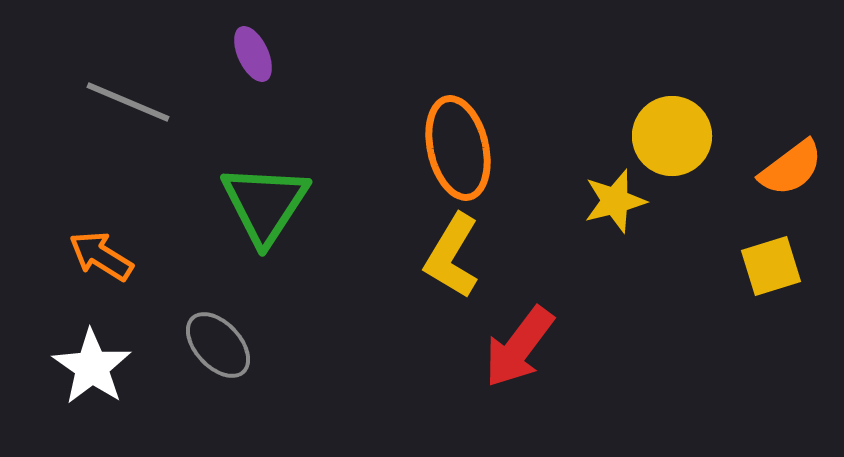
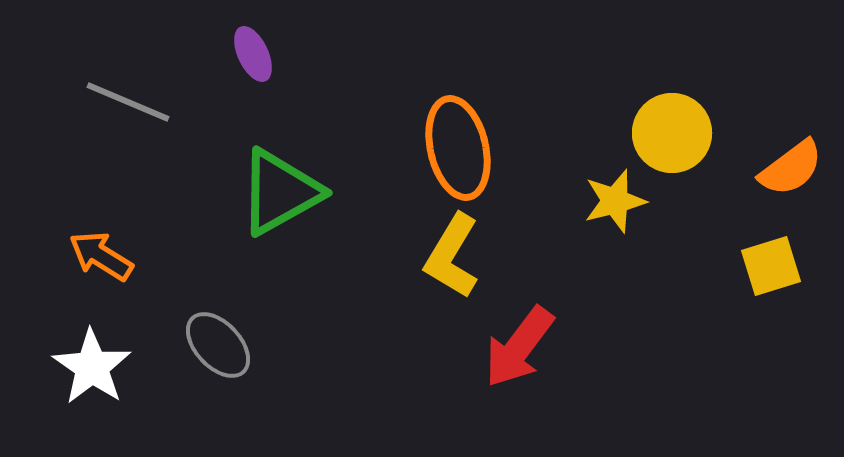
yellow circle: moved 3 px up
green triangle: moved 15 px right, 12 px up; rotated 28 degrees clockwise
